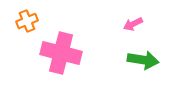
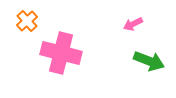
orange cross: rotated 20 degrees counterclockwise
green arrow: moved 6 px right, 1 px down; rotated 12 degrees clockwise
